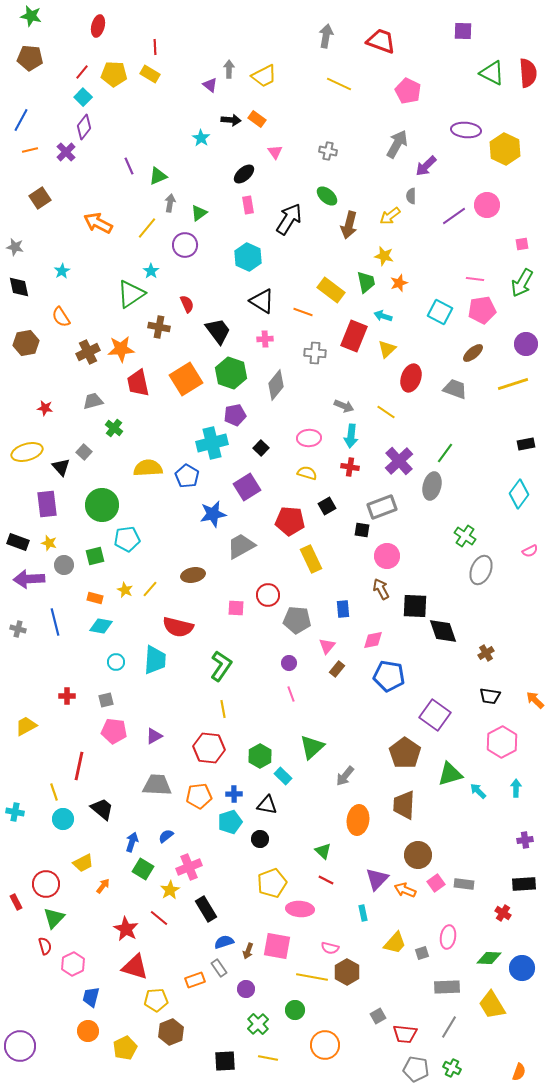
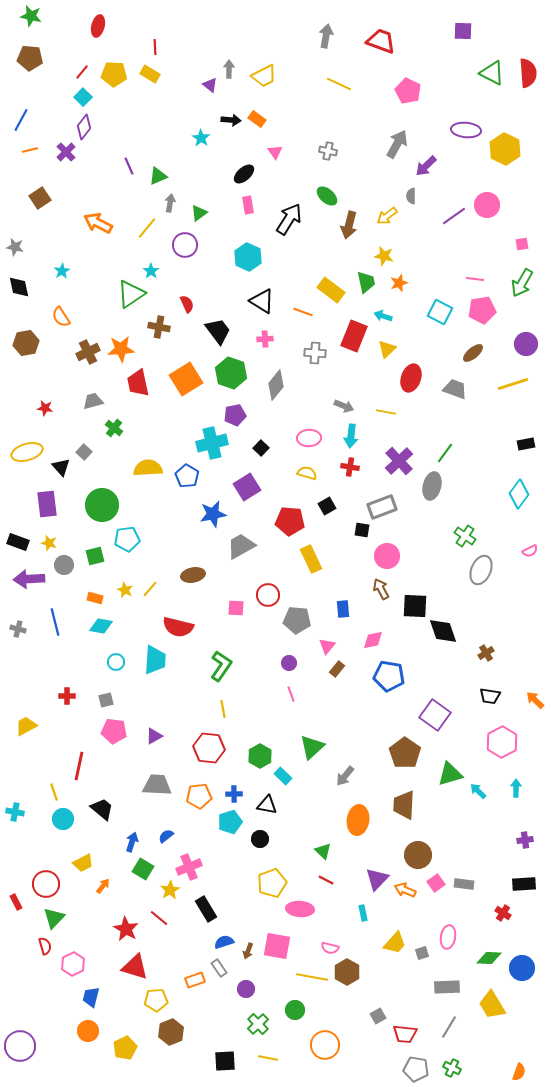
yellow arrow at (390, 216): moved 3 px left
yellow line at (386, 412): rotated 24 degrees counterclockwise
